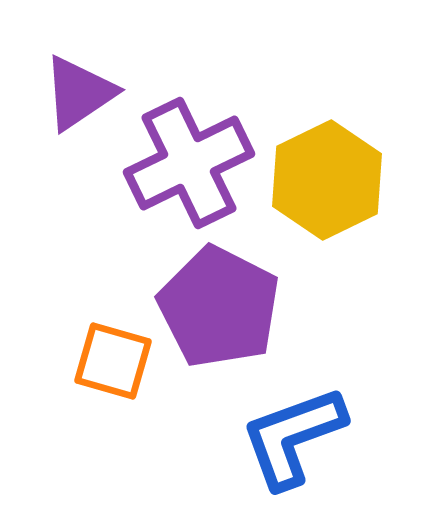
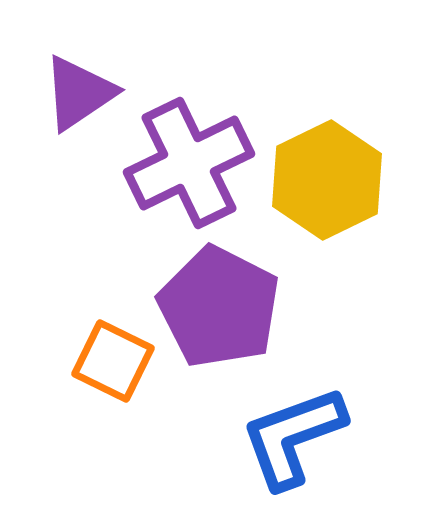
orange square: rotated 10 degrees clockwise
